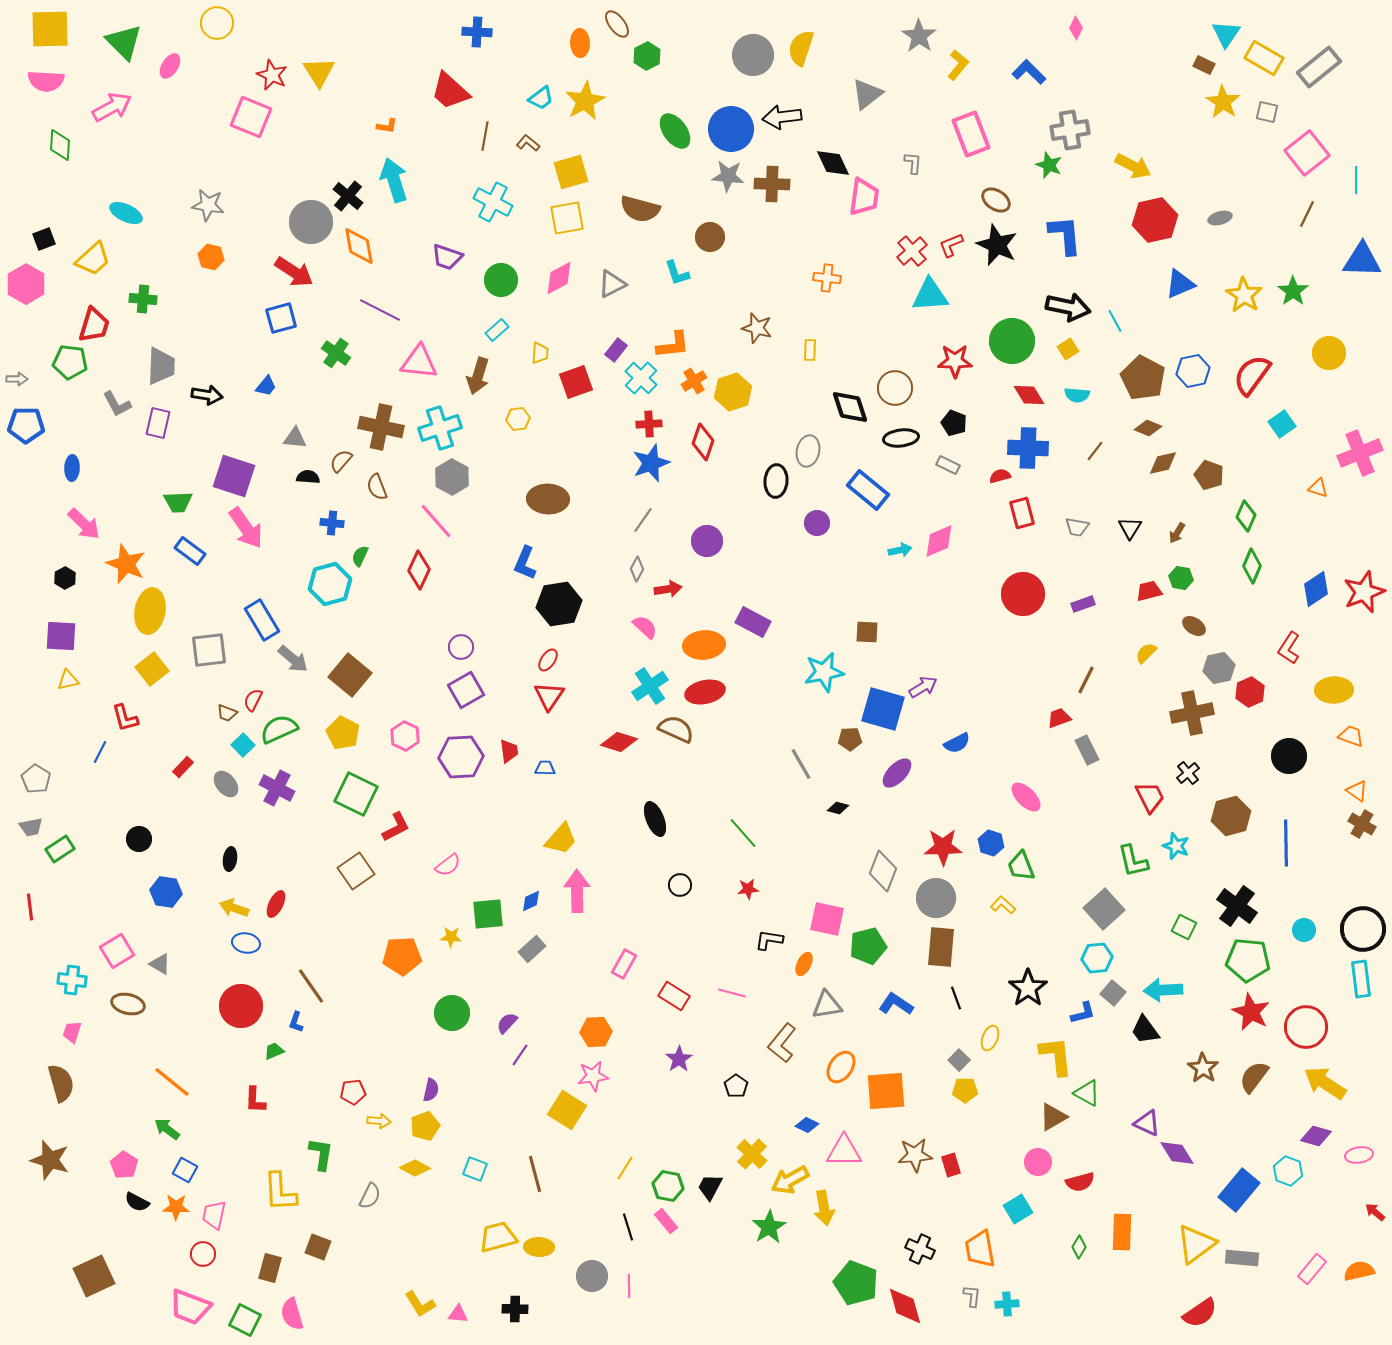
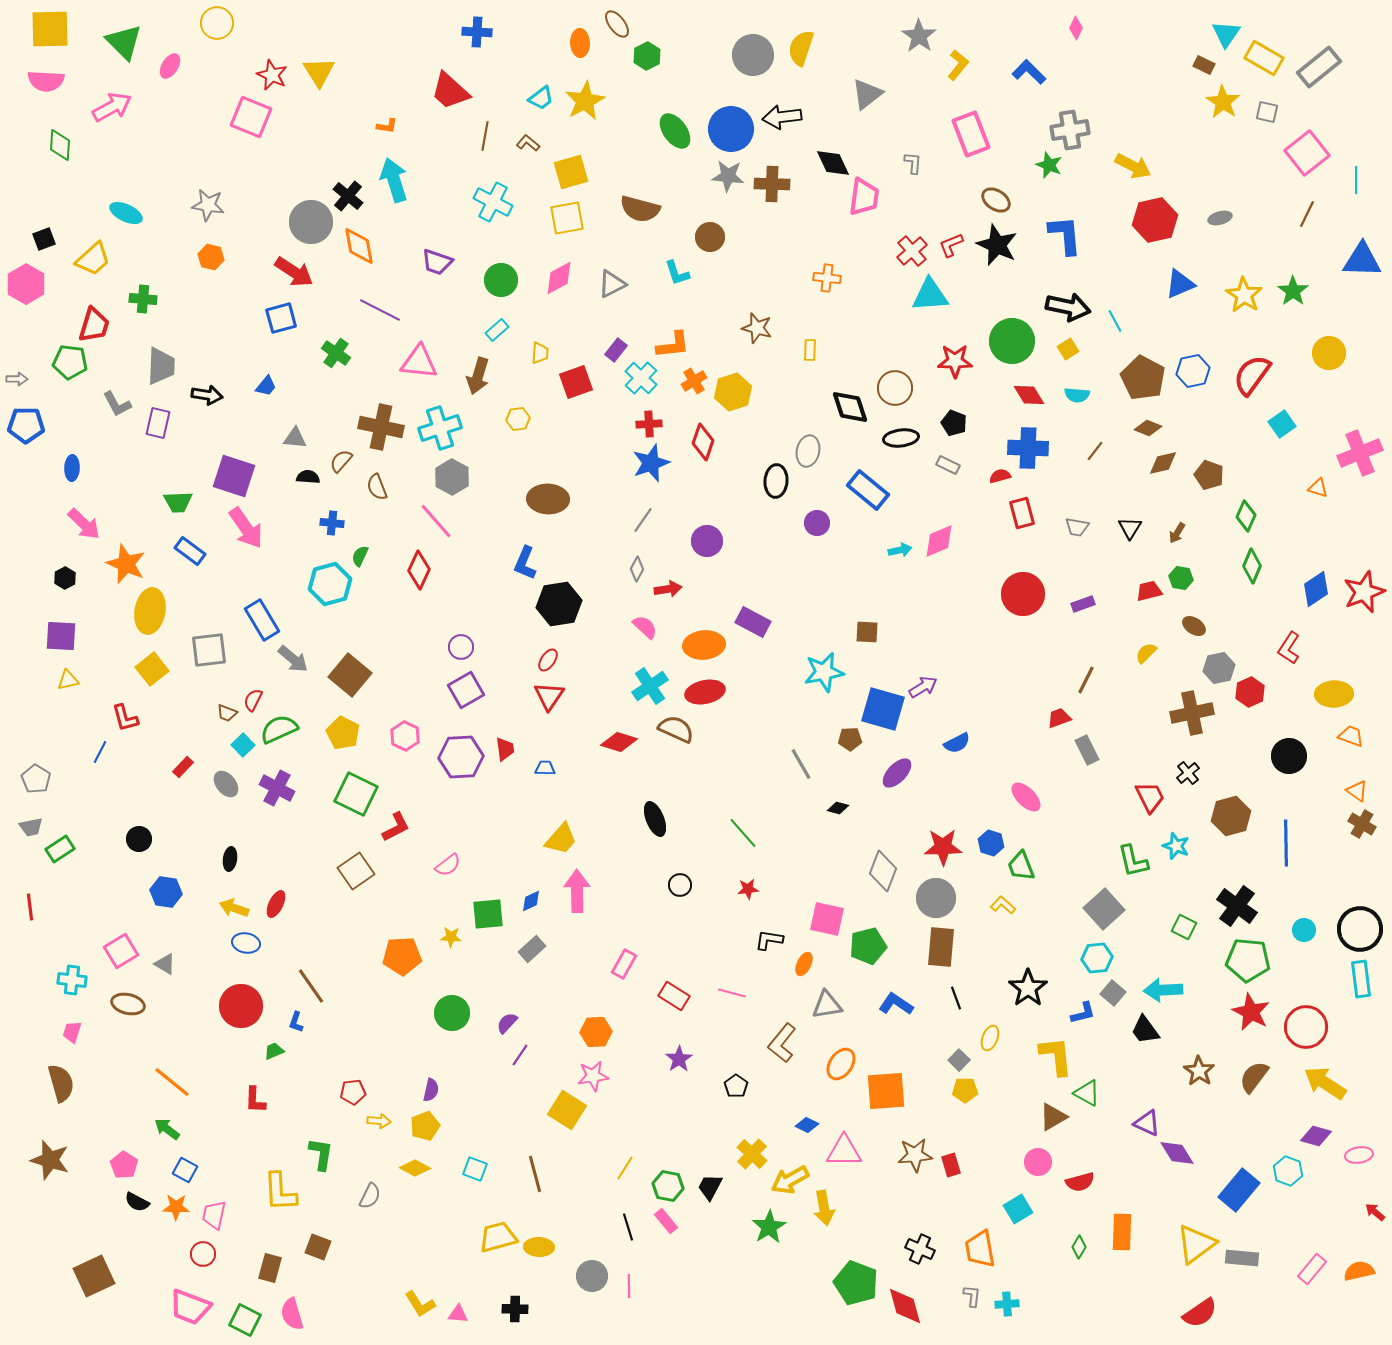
purple trapezoid at (447, 257): moved 10 px left, 5 px down
yellow ellipse at (1334, 690): moved 4 px down
red trapezoid at (509, 751): moved 4 px left, 2 px up
black circle at (1363, 929): moved 3 px left
pink square at (117, 951): moved 4 px right
gray triangle at (160, 964): moved 5 px right
orange ellipse at (841, 1067): moved 3 px up
brown star at (1203, 1068): moved 4 px left, 3 px down
